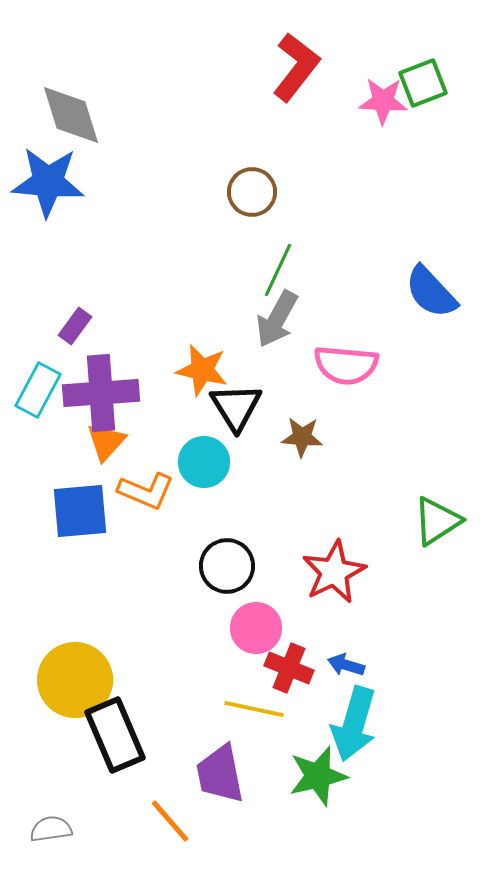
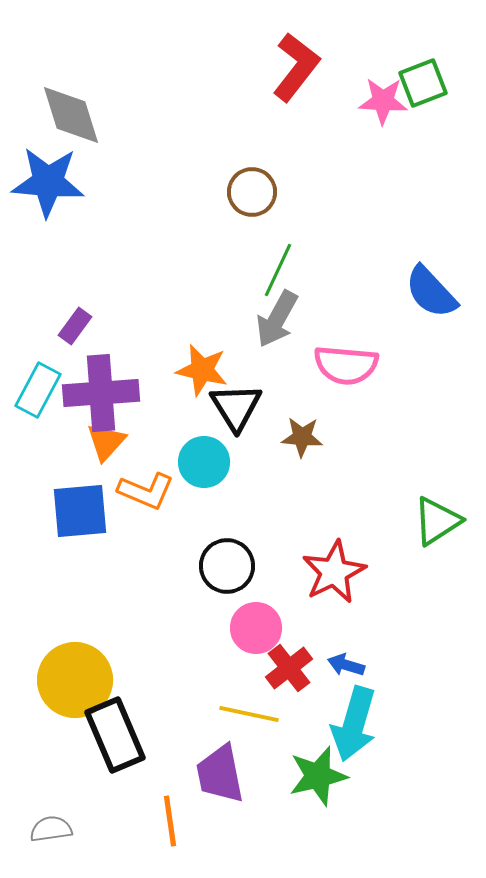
red cross: rotated 30 degrees clockwise
yellow line: moved 5 px left, 5 px down
orange line: rotated 33 degrees clockwise
